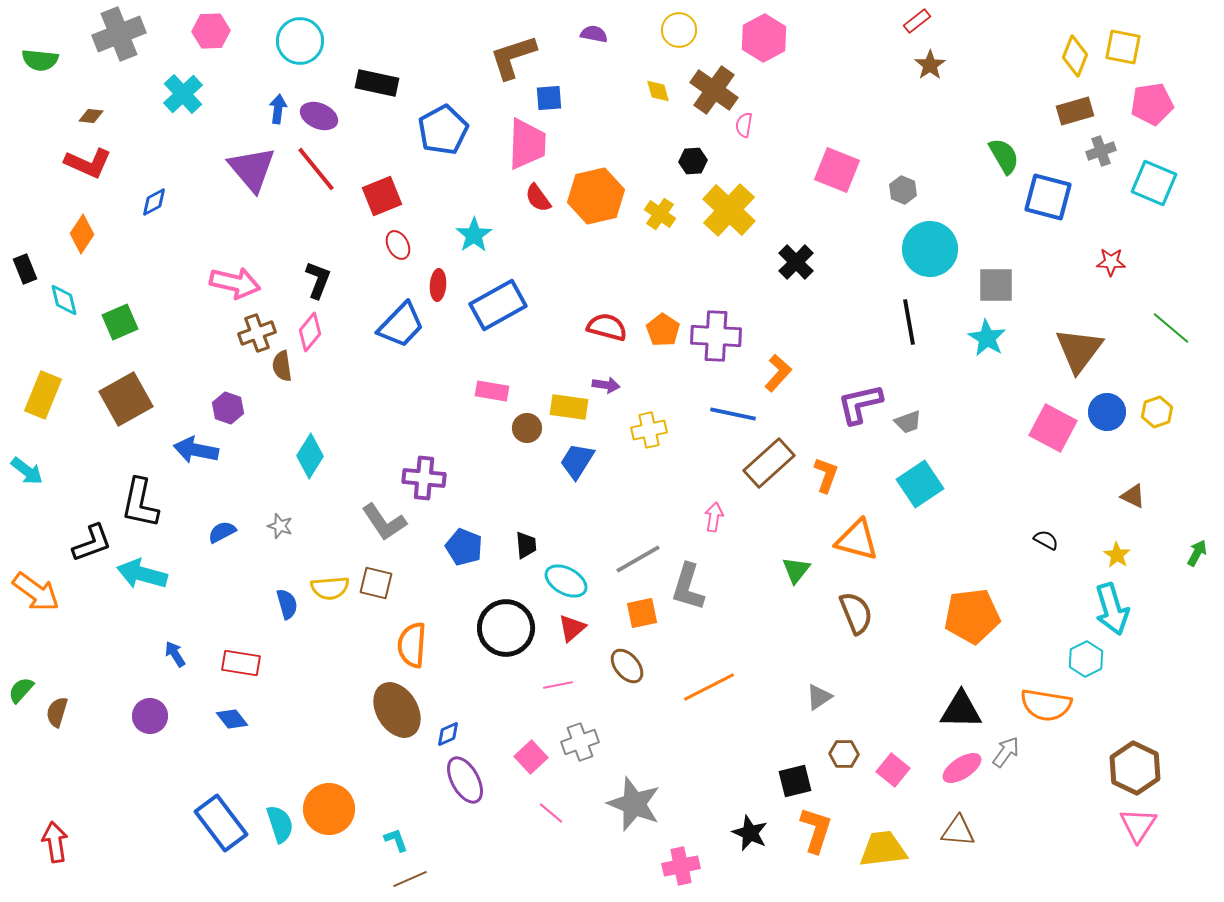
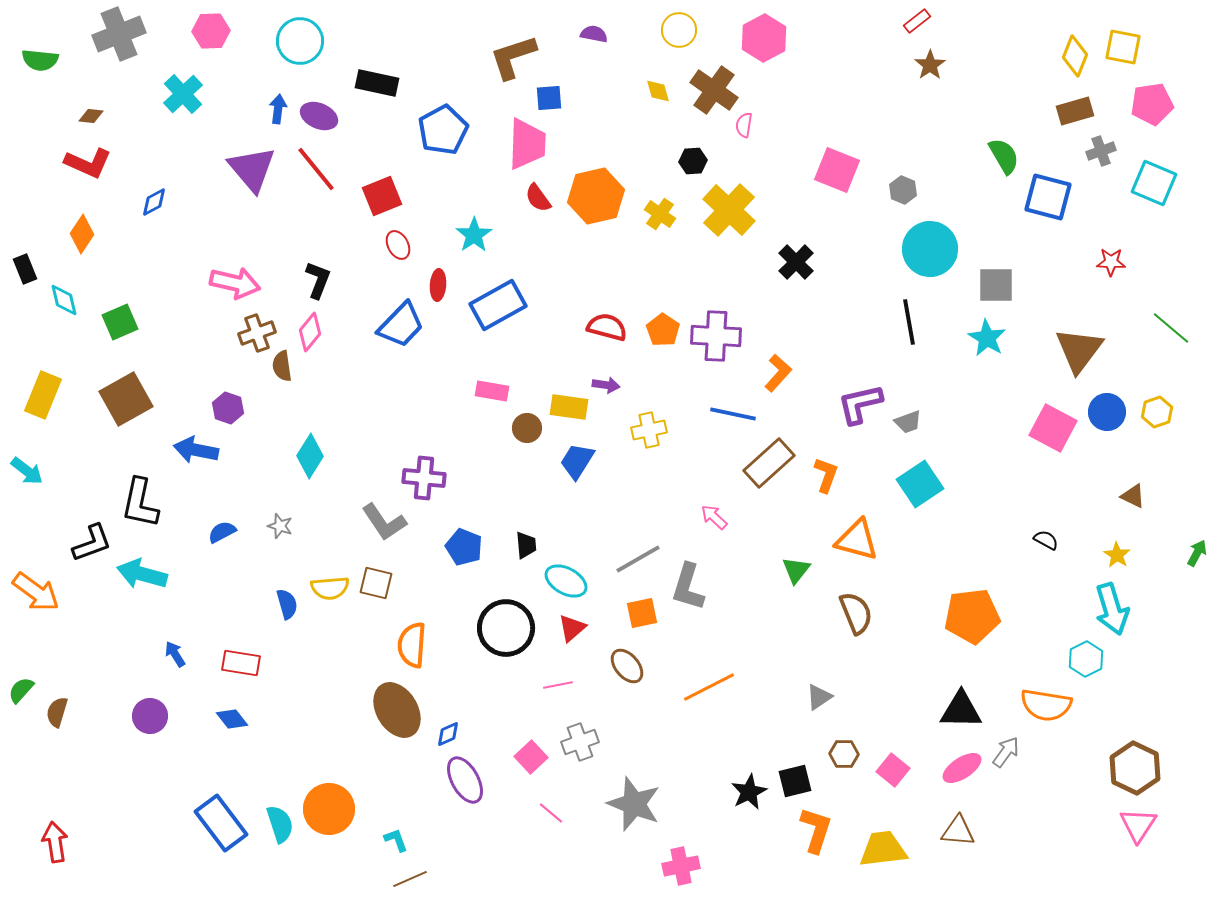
pink arrow at (714, 517): rotated 56 degrees counterclockwise
black star at (750, 833): moved 1 px left, 41 px up; rotated 21 degrees clockwise
